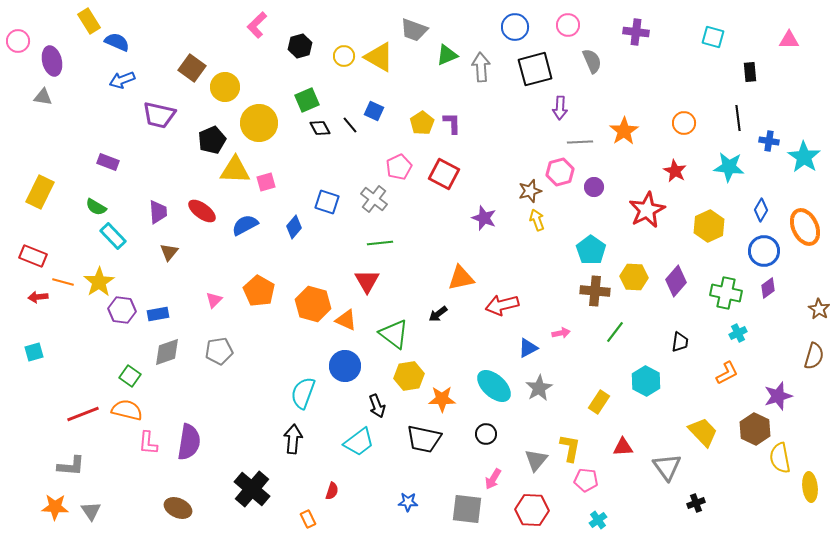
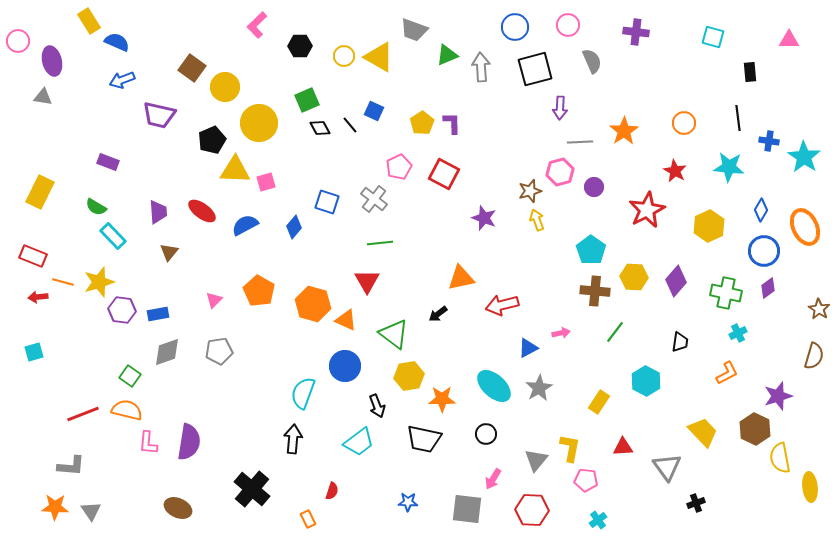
black hexagon at (300, 46): rotated 15 degrees clockwise
yellow star at (99, 282): rotated 16 degrees clockwise
